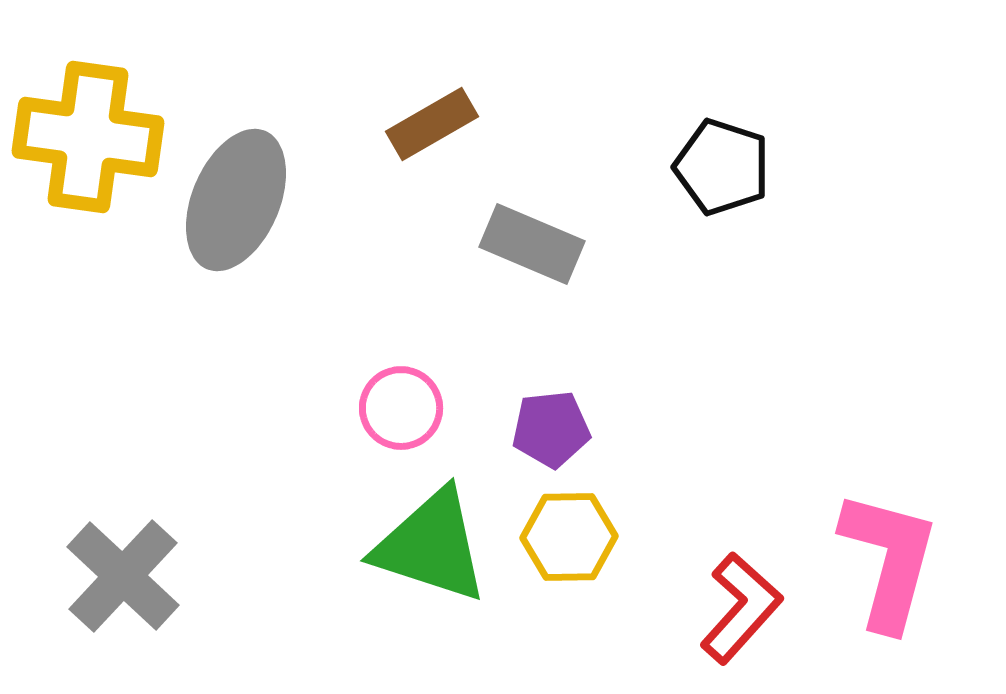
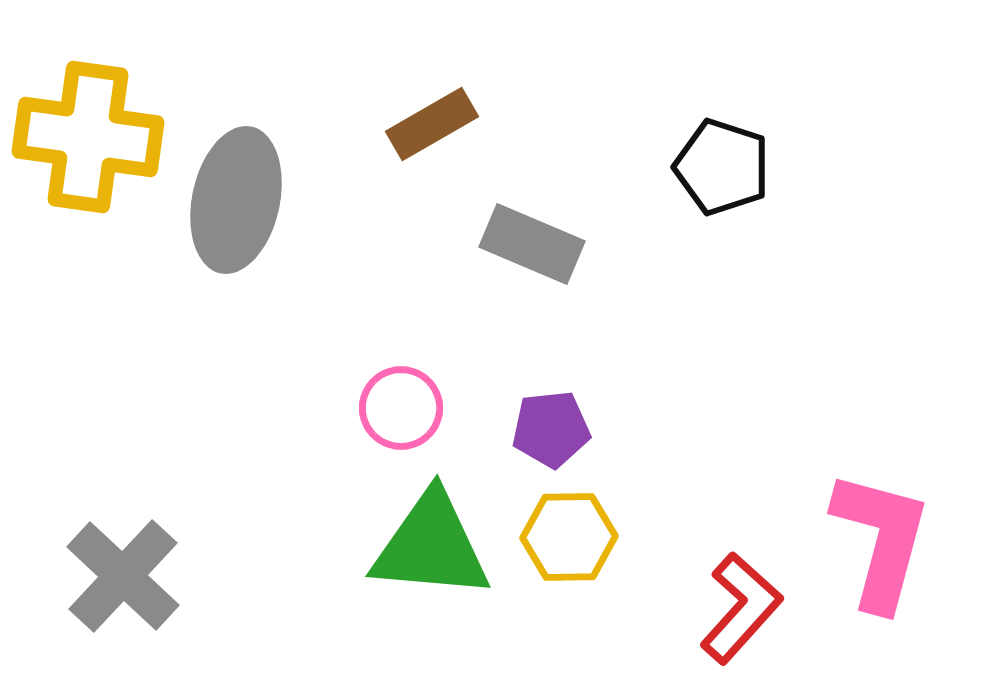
gray ellipse: rotated 11 degrees counterclockwise
green triangle: rotated 13 degrees counterclockwise
pink L-shape: moved 8 px left, 20 px up
